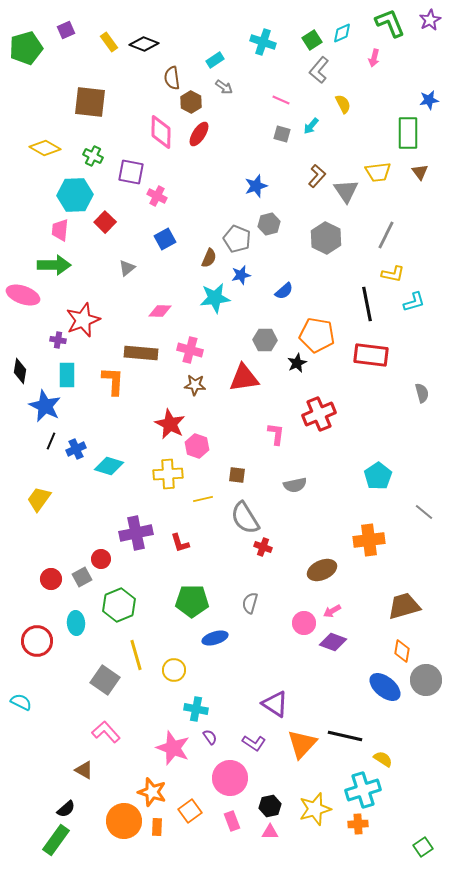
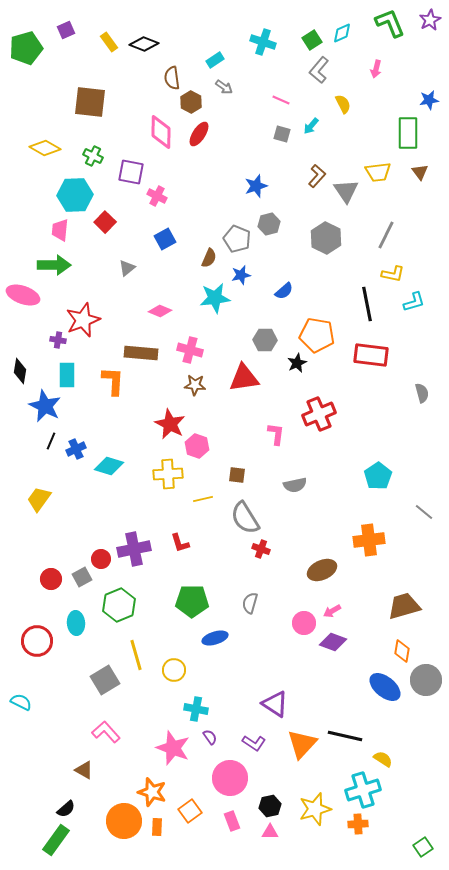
pink arrow at (374, 58): moved 2 px right, 11 px down
pink diamond at (160, 311): rotated 20 degrees clockwise
purple cross at (136, 533): moved 2 px left, 16 px down
red cross at (263, 547): moved 2 px left, 2 px down
gray square at (105, 680): rotated 24 degrees clockwise
